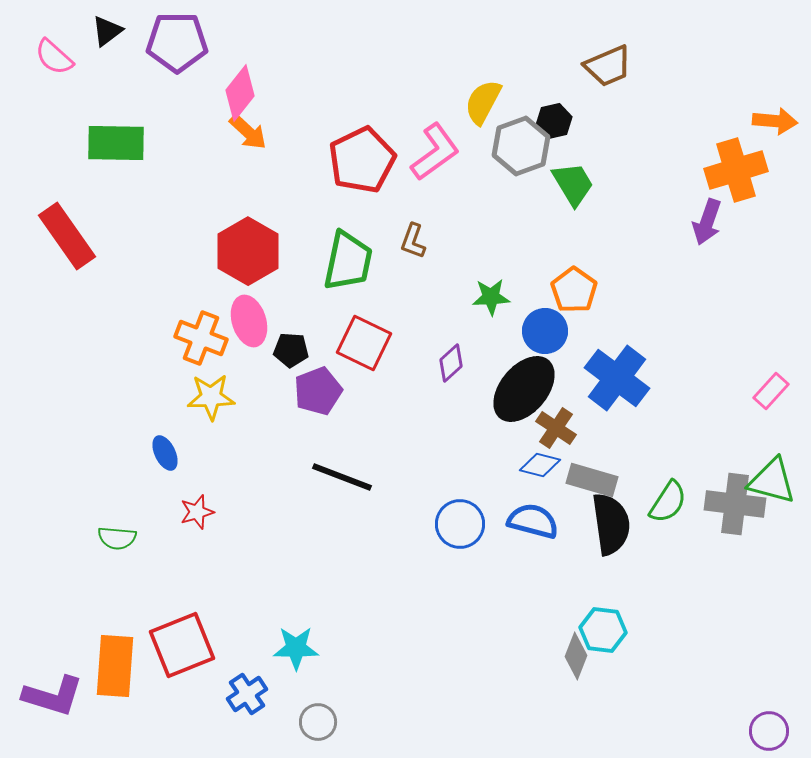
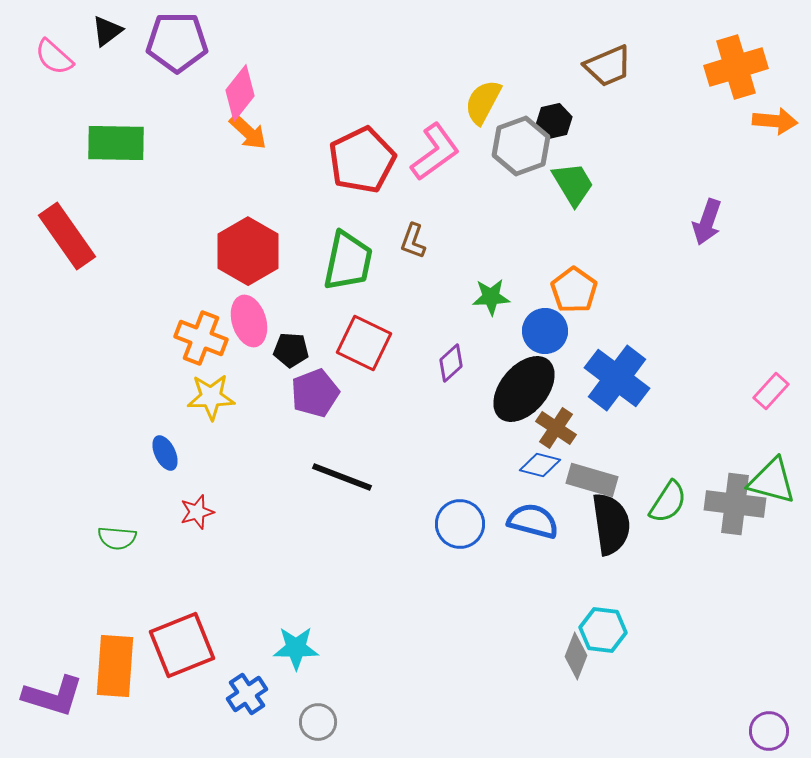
orange cross at (736, 170): moved 103 px up
purple pentagon at (318, 391): moved 3 px left, 2 px down
